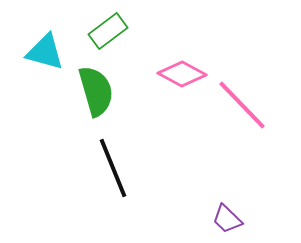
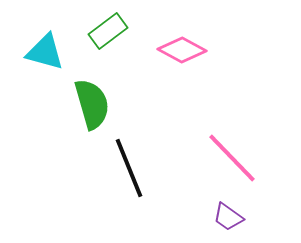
pink diamond: moved 24 px up
green semicircle: moved 4 px left, 13 px down
pink line: moved 10 px left, 53 px down
black line: moved 16 px right
purple trapezoid: moved 1 px right, 2 px up; rotated 8 degrees counterclockwise
